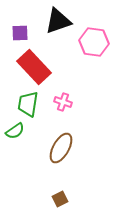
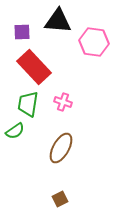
black triangle: rotated 24 degrees clockwise
purple square: moved 2 px right, 1 px up
